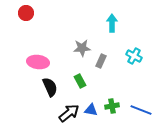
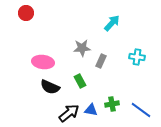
cyan arrow: rotated 42 degrees clockwise
cyan cross: moved 3 px right, 1 px down; rotated 21 degrees counterclockwise
pink ellipse: moved 5 px right
black semicircle: rotated 138 degrees clockwise
green cross: moved 2 px up
blue line: rotated 15 degrees clockwise
